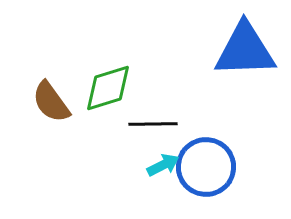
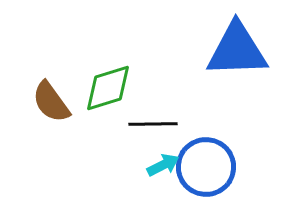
blue triangle: moved 8 px left
